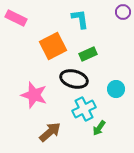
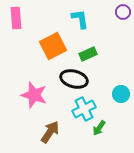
pink rectangle: rotated 60 degrees clockwise
cyan circle: moved 5 px right, 5 px down
brown arrow: rotated 15 degrees counterclockwise
